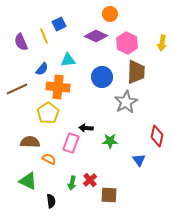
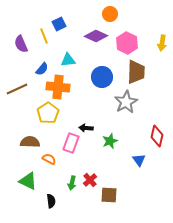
purple semicircle: moved 2 px down
green star: rotated 21 degrees counterclockwise
